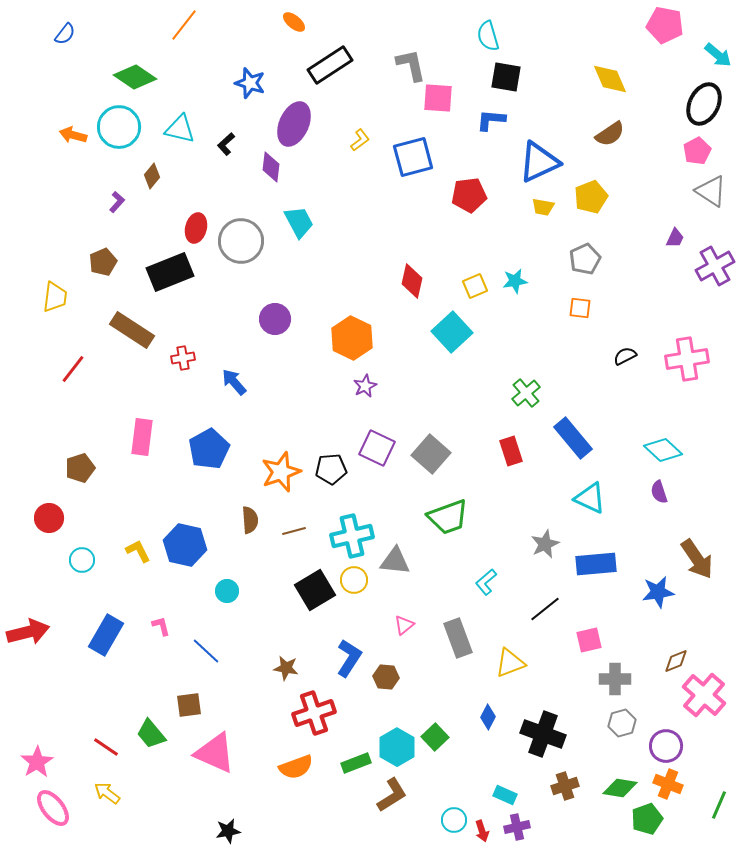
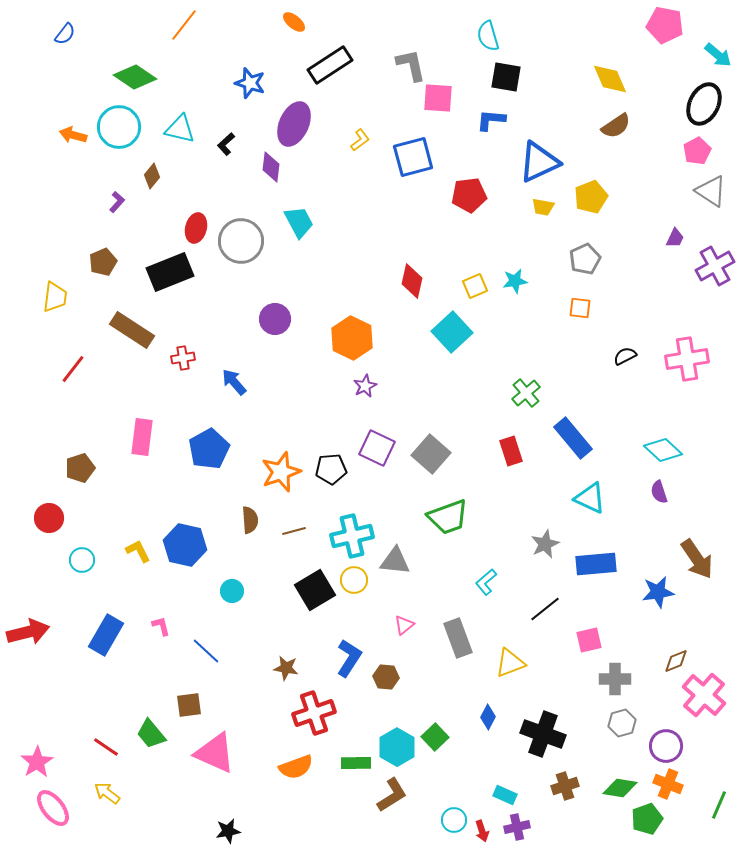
brown semicircle at (610, 134): moved 6 px right, 8 px up
cyan circle at (227, 591): moved 5 px right
green rectangle at (356, 763): rotated 20 degrees clockwise
